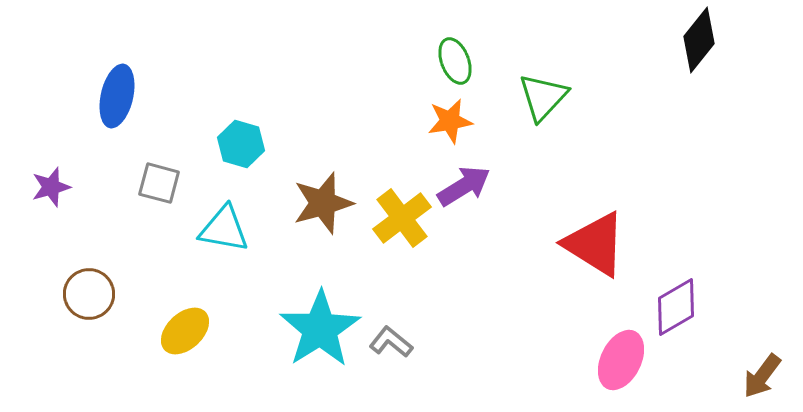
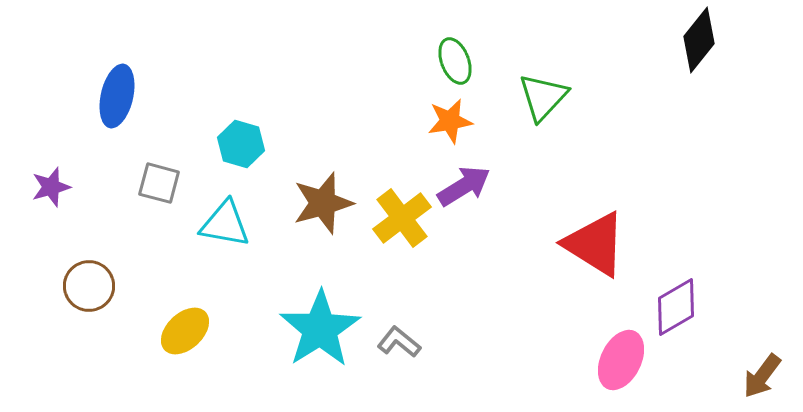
cyan triangle: moved 1 px right, 5 px up
brown circle: moved 8 px up
gray L-shape: moved 8 px right
